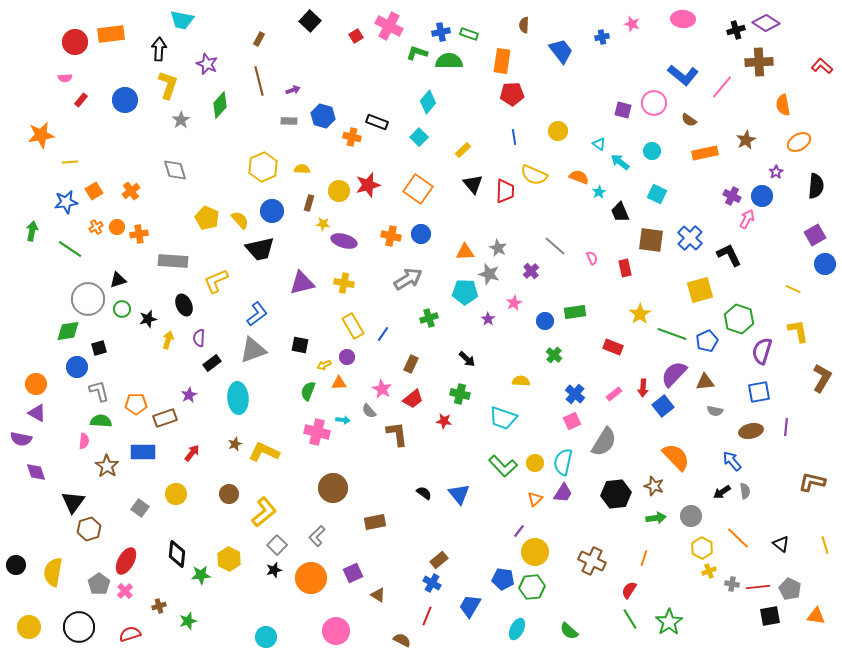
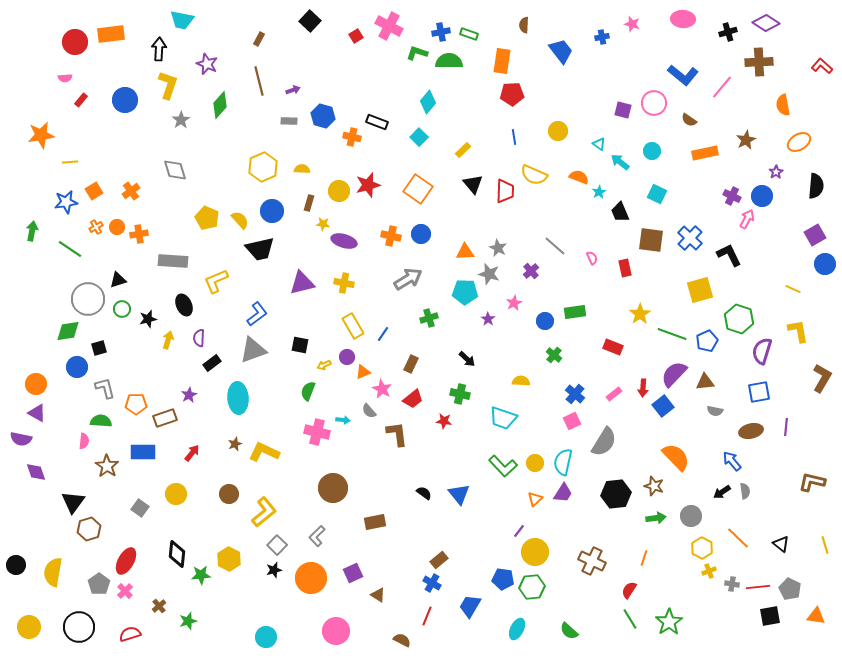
black cross at (736, 30): moved 8 px left, 2 px down
orange triangle at (339, 383): moved 24 px right, 11 px up; rotated 21 degrees counterclockwise
gray L-shape at (99, 391): moved 6 px right, 3 px up
brown cross at (159, 606): rotated 24 degrees counterclockwise
